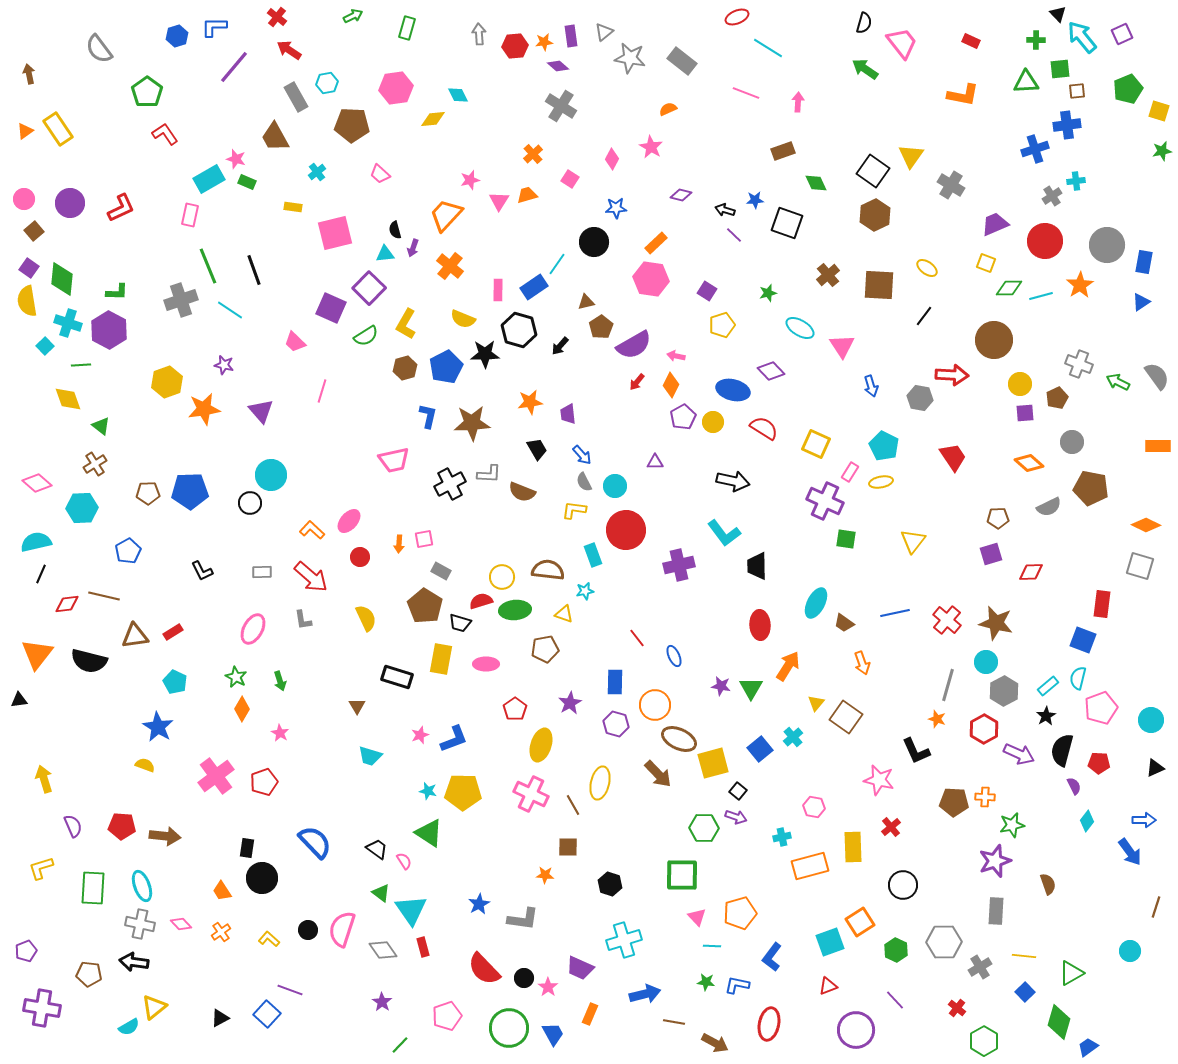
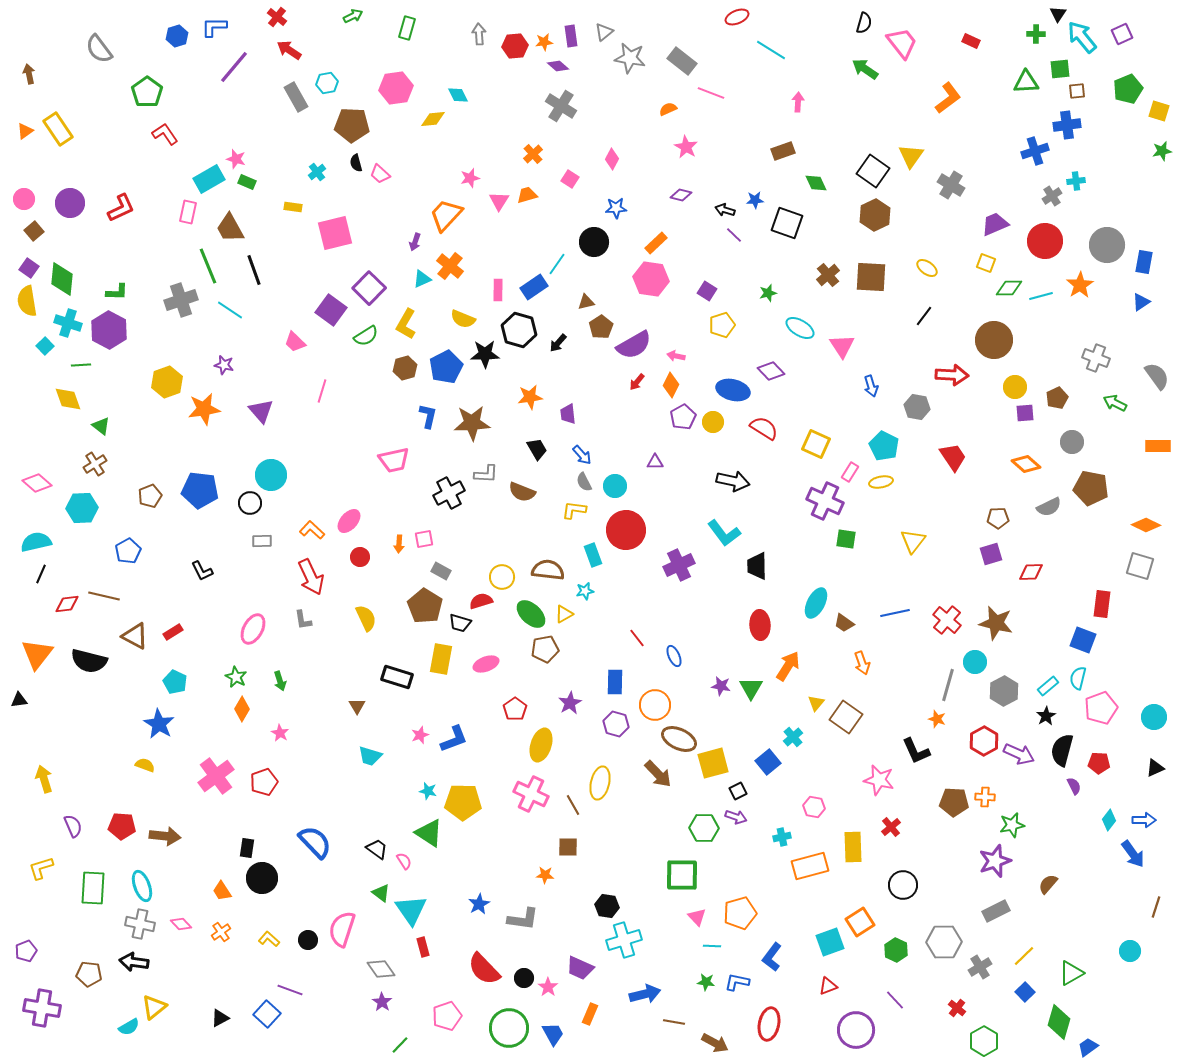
black triangle at (1058, 14): rotated 18 degrees clockwise
green cross at (1036, 40): moved 6 px up
cyan line at (768, 48): moved 3 px right, 2 px down
pink line at (746, 93): moved 35 px left
orange L-shape at (963, 95): moved 15 px left, 3 px down; rotated 48 degrees counterclockwise
brown trapezoid at (275, 137): moved 45 px left, 91 px down
pink star at (651, 147): moved 35 px right
blue cross at (1035, 149): moved 2 px down
pink star at (470, 180): moved 2 px up
pink rectangle at (190, 215): moved 2 px left, 3 px up
black semicircle at (395, 230): moved 39 px left, 67 px up
purple arrow at (413, 248): moved 2 px right, 6 px up
cyan triangle at (385, 254): moved 37 px right, 25 px down; rotated 18 degrees counterclockwise
brown square at (879, 285): moved 8 px left, 8 px up
purple square at (331, 308): moved 2 px down; rotated 12 degrees clockwise
black arrow at (560, 346): moved 2 px left, 3 px up
gray cross at (1079, 364): moved 17 px right, 6 px up
green arrow at (1118, 382): moved 3 px left, 21 px down
yellow circle at (1020, 384): moved 5 px left, 3 px down
gray hexagon at (920, 398): moved 3 px left, 9 px down
orange star at (530, 402): moved 5 px up
orange diamond at (1029, 463): moved 3 px left, 1 px down
gray L-shape at (489, 474): moved 3 px left
black cross at (450, 484): moved 1 px left, 9 px down
blue pentagon at (190, 491): moved 10 px right, 1 px up; rotated 9 degrees clockwise
brown pentagon at (148, 493): moved 2 px right, 3 px down; rotated 20 degrees counterclockwise
purple cross at (679, 565): rotated 12 degrees counterclockwise
gray rectangle at (262, 572): moved 31 px up
red arrow at (311, 577): rotated 24 degrees clockwise
green ellipse at (515, 610): moved 16 px right, 4 px down; rotated 48 degrees clockwise
yellow triangle at (564, 614): rotated 48 degrees counterclockwise
brown triangle at (135, 636): rotated 36 degrees clockwise
cyan circle at (986, 662): moved 11 px left
pink ellipse at (486, 664): rotated 20 degrees counterclockwise
cyan circle at (1151, 720): moved 3 px right, 3 px up
blue star at (158, 727): moved 1 px right, 3 px up
red hexagon at (984, 729): moved 12 px down
blue square at (760, 749): moved 8 px right, 13 px down
black square at (738, 791): rotated 24 degrees clockwise
yellow pentagon at (463, 792): moved 10 px down
cyan diamond at (1087, 821): moved 22 px right, 1 px up
blue arrow at (1130, 852): moved 3 px right, 2 px down
black hexagon at (610, 884): moved 3 px left, 22 px down; rotated 10 degrees counterclockwise
brown semicircle at (1048, 884): rotated 120 degrees counterclockwise
gray rectangle at (996, 911): rotated 60 degrees clockwise
black circle at (308, 930): moved 10 px down
gray diamond at (383, 950): moved 2 px left, 19 px down
yellow line at (1024, 956): rotated 50 degrees counterclockwise
blue L-shape at (737, 985): moved 3 px up
